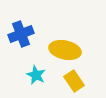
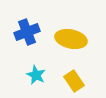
blue cross: moved 6 px right, 2 px up
yellow ellipse: moved 6 px right, 11 px up
